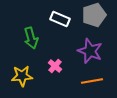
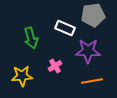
gray pentagon: moved 1 px left; rotated 10 degrees clockwise
white rectangle: moved 5 px right, 9 px down
purple star: moved 2 px left; rotated 20 degrees counterclockwise
pink cross: rotated 16 degrees clockwise
